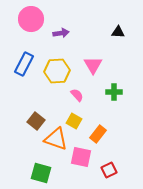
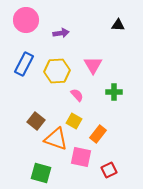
pink circle: moved 5 px left, 1 px down
black triangle: moved 7 px up
